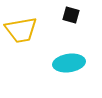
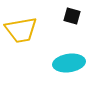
black square: moved 1 px right, 1 px down
